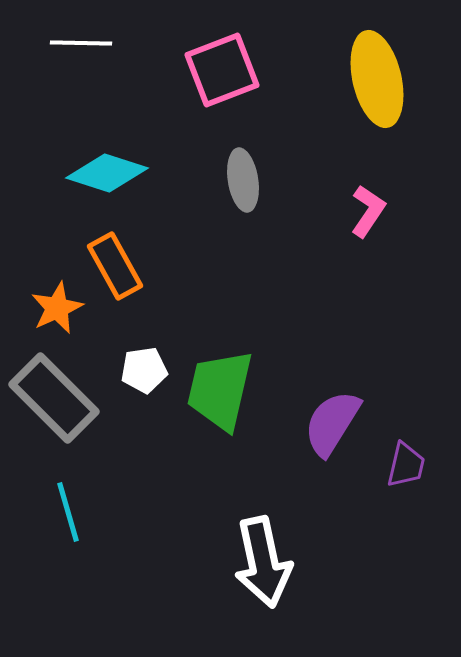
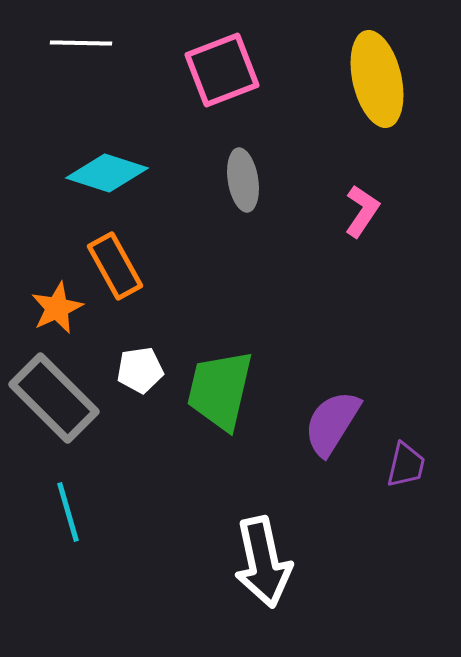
pink L-shape: moved 6 px left
white pentagon: moved 4 px left
